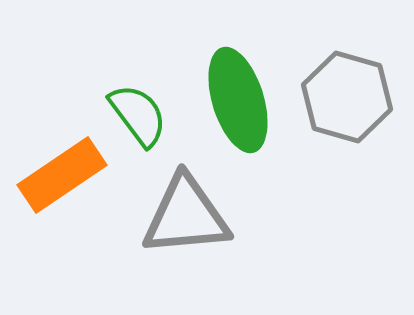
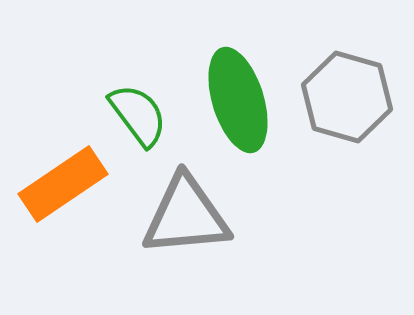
orange rectangle: moved 1 px right, 9 px down
